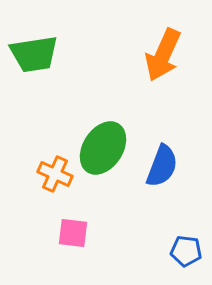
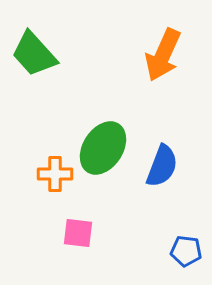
green trapezoid: rotated 57 degrees clockwise
orange cross: rotated 24 degrees counterclockwise
pink square: moved 5 px right
